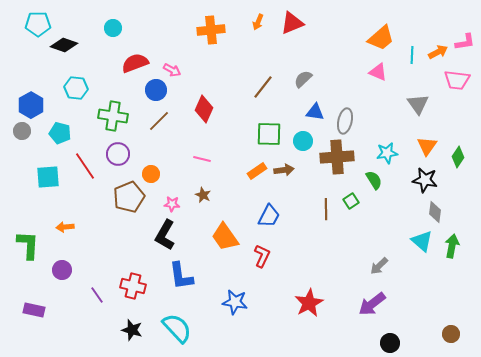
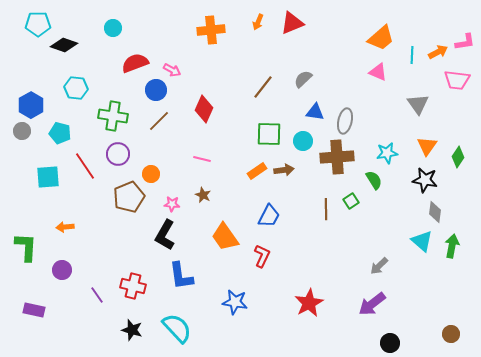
green L-shape at (28, 245): moved 2 px left, 2 px down
